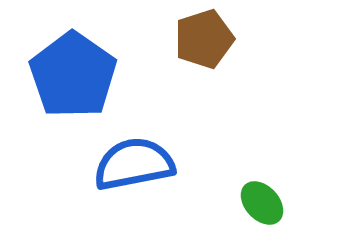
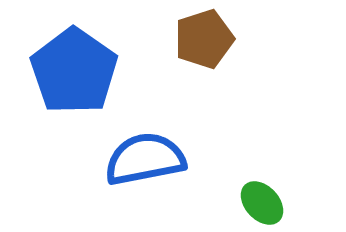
blue pentagon: moved 1 px right, 4 px up
blue semicircle: moved 11 px right, 5 px up
